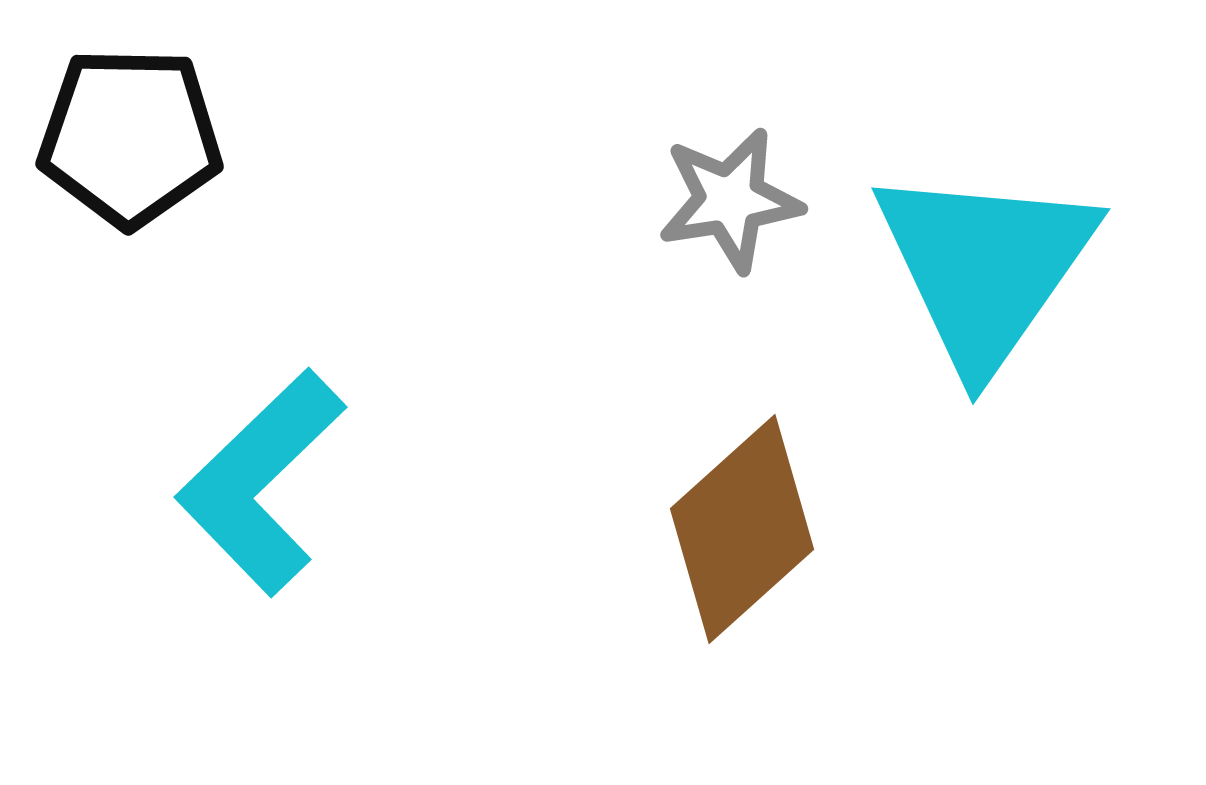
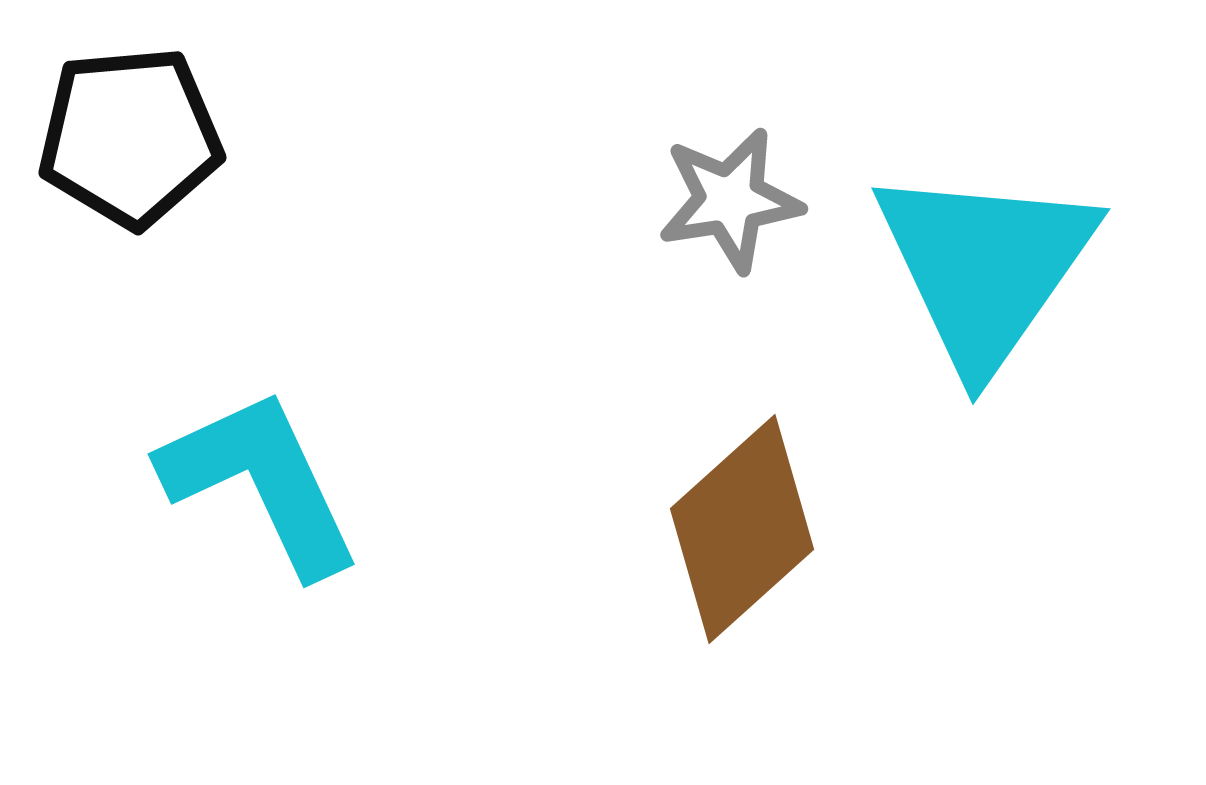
black pentagon: rotated 6 degrees counterclockwise
cyan L-shape: rotated 109 degrees clockwise
